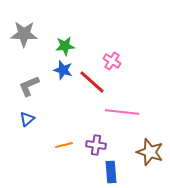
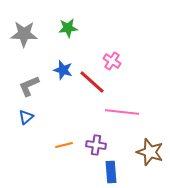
green star: moved 3 px right, 18 px up
blue triangle: moved 1 px left, 2 px up
